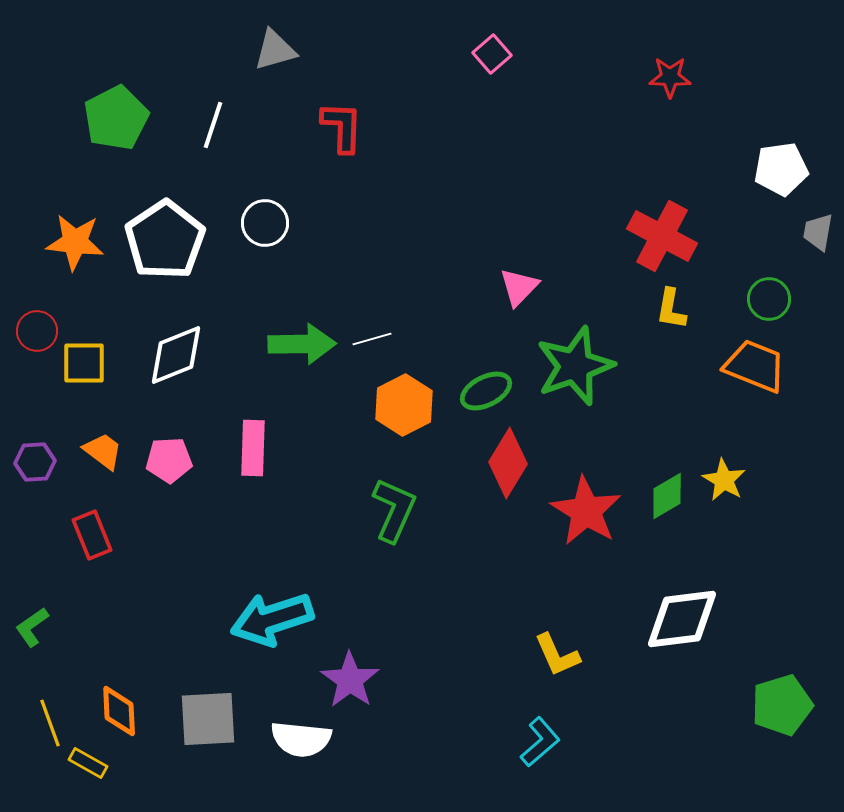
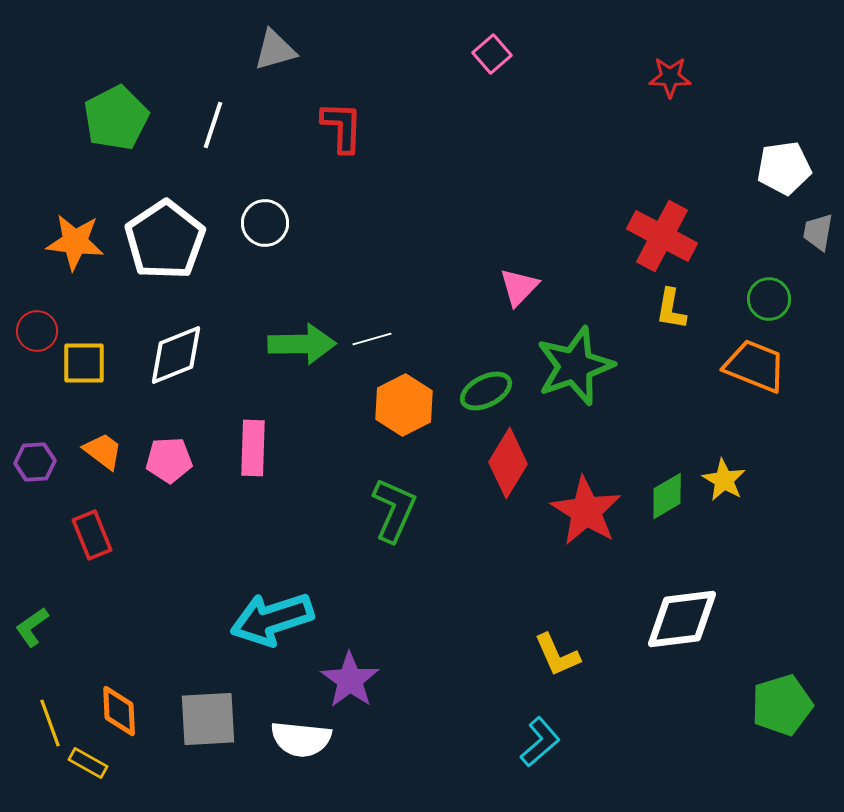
white pentagon at (781, 169): moved 3 px right, 1 px up
